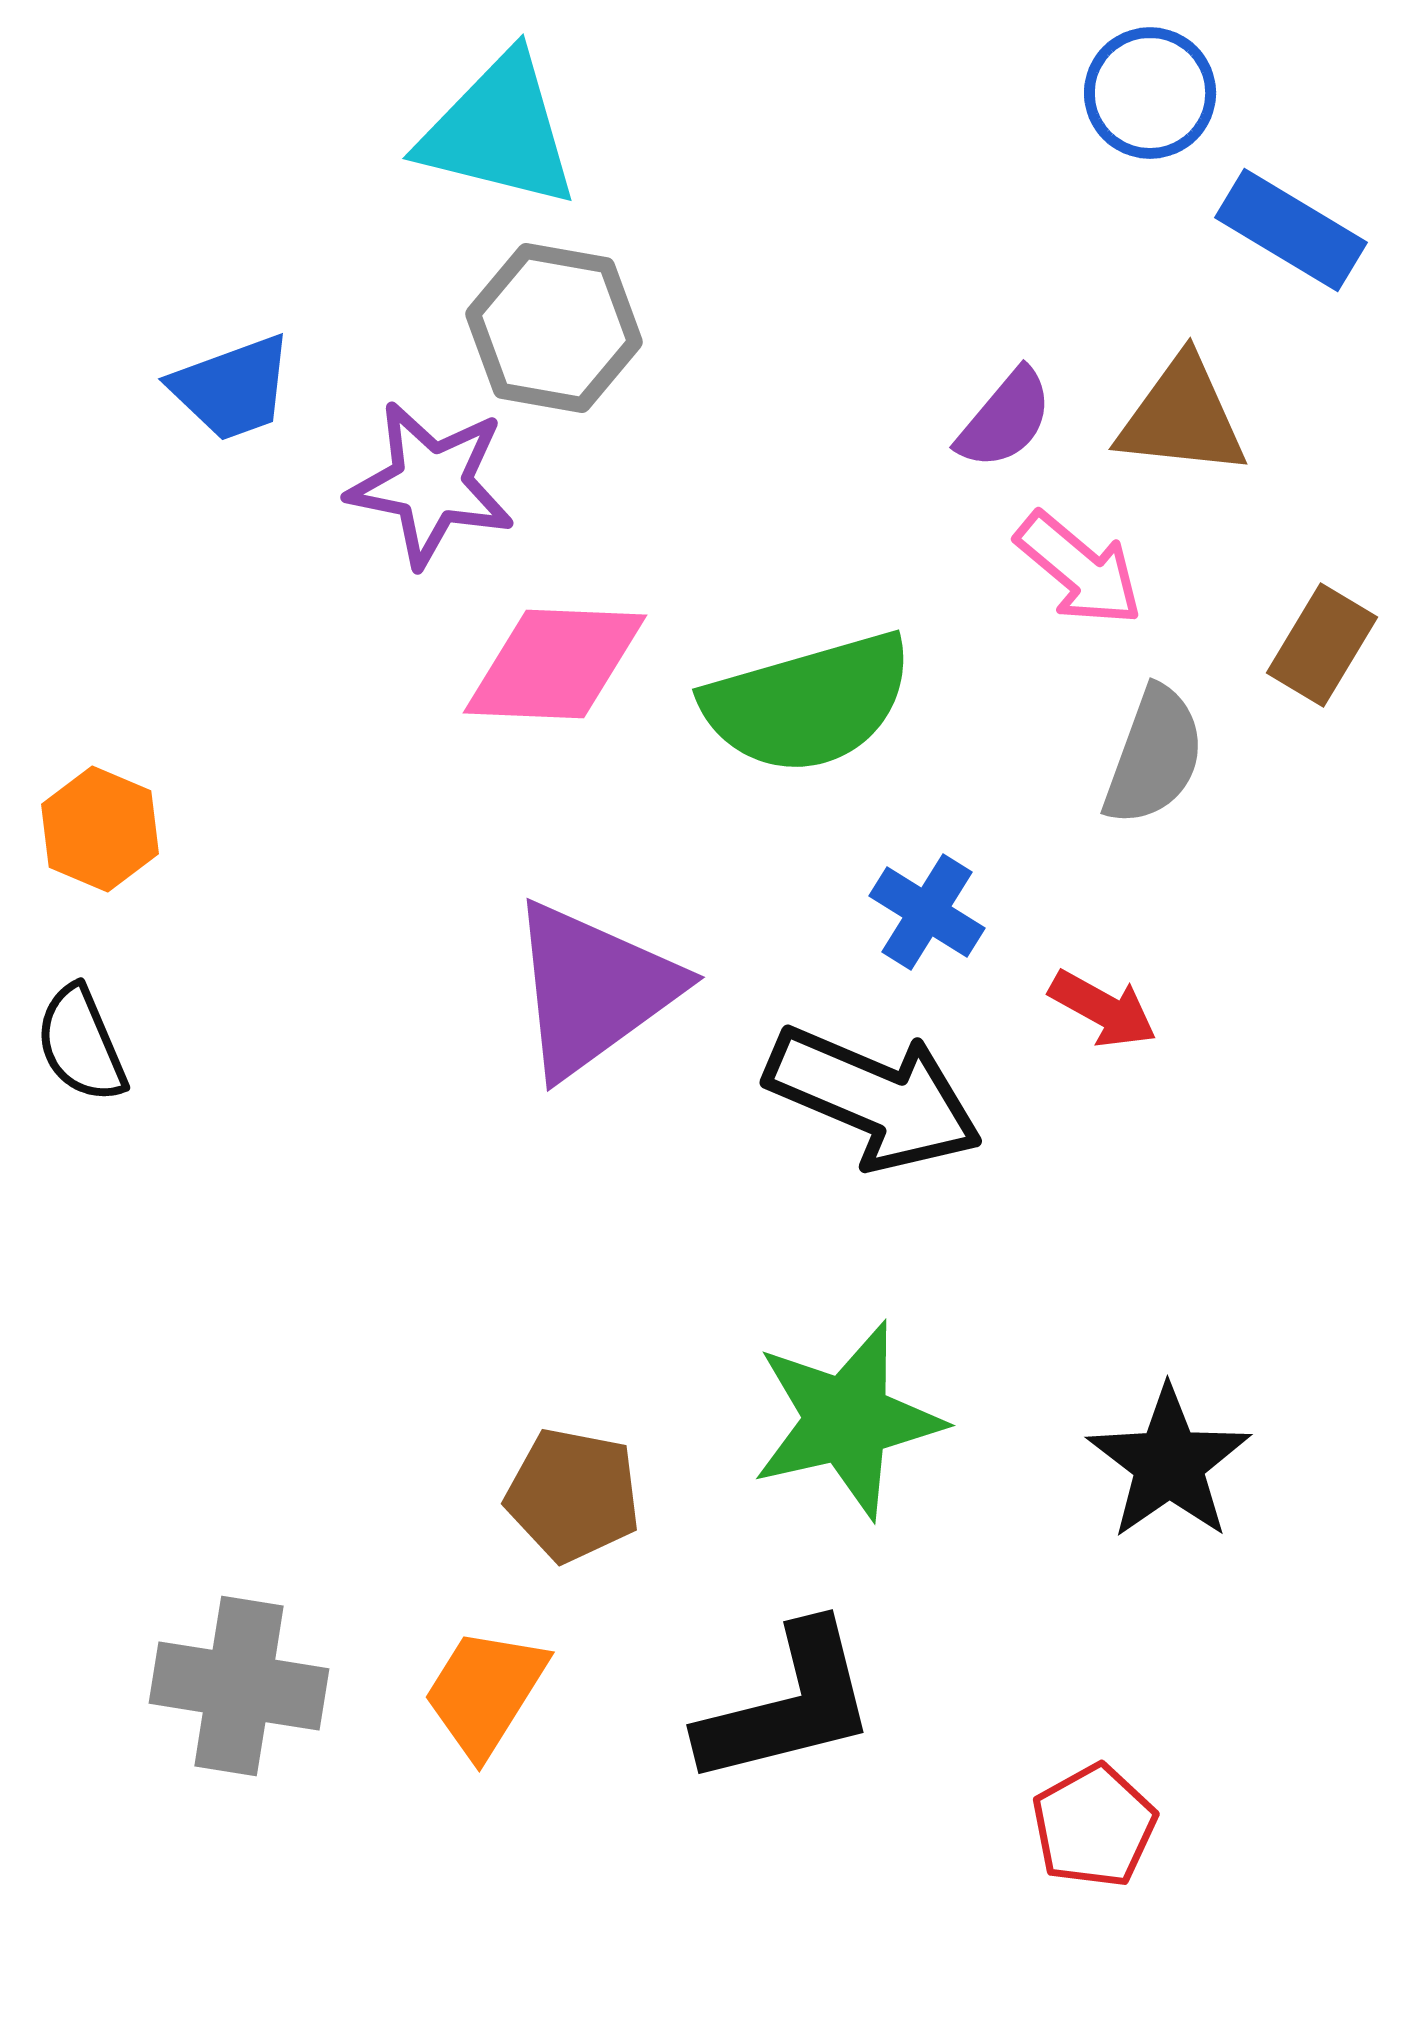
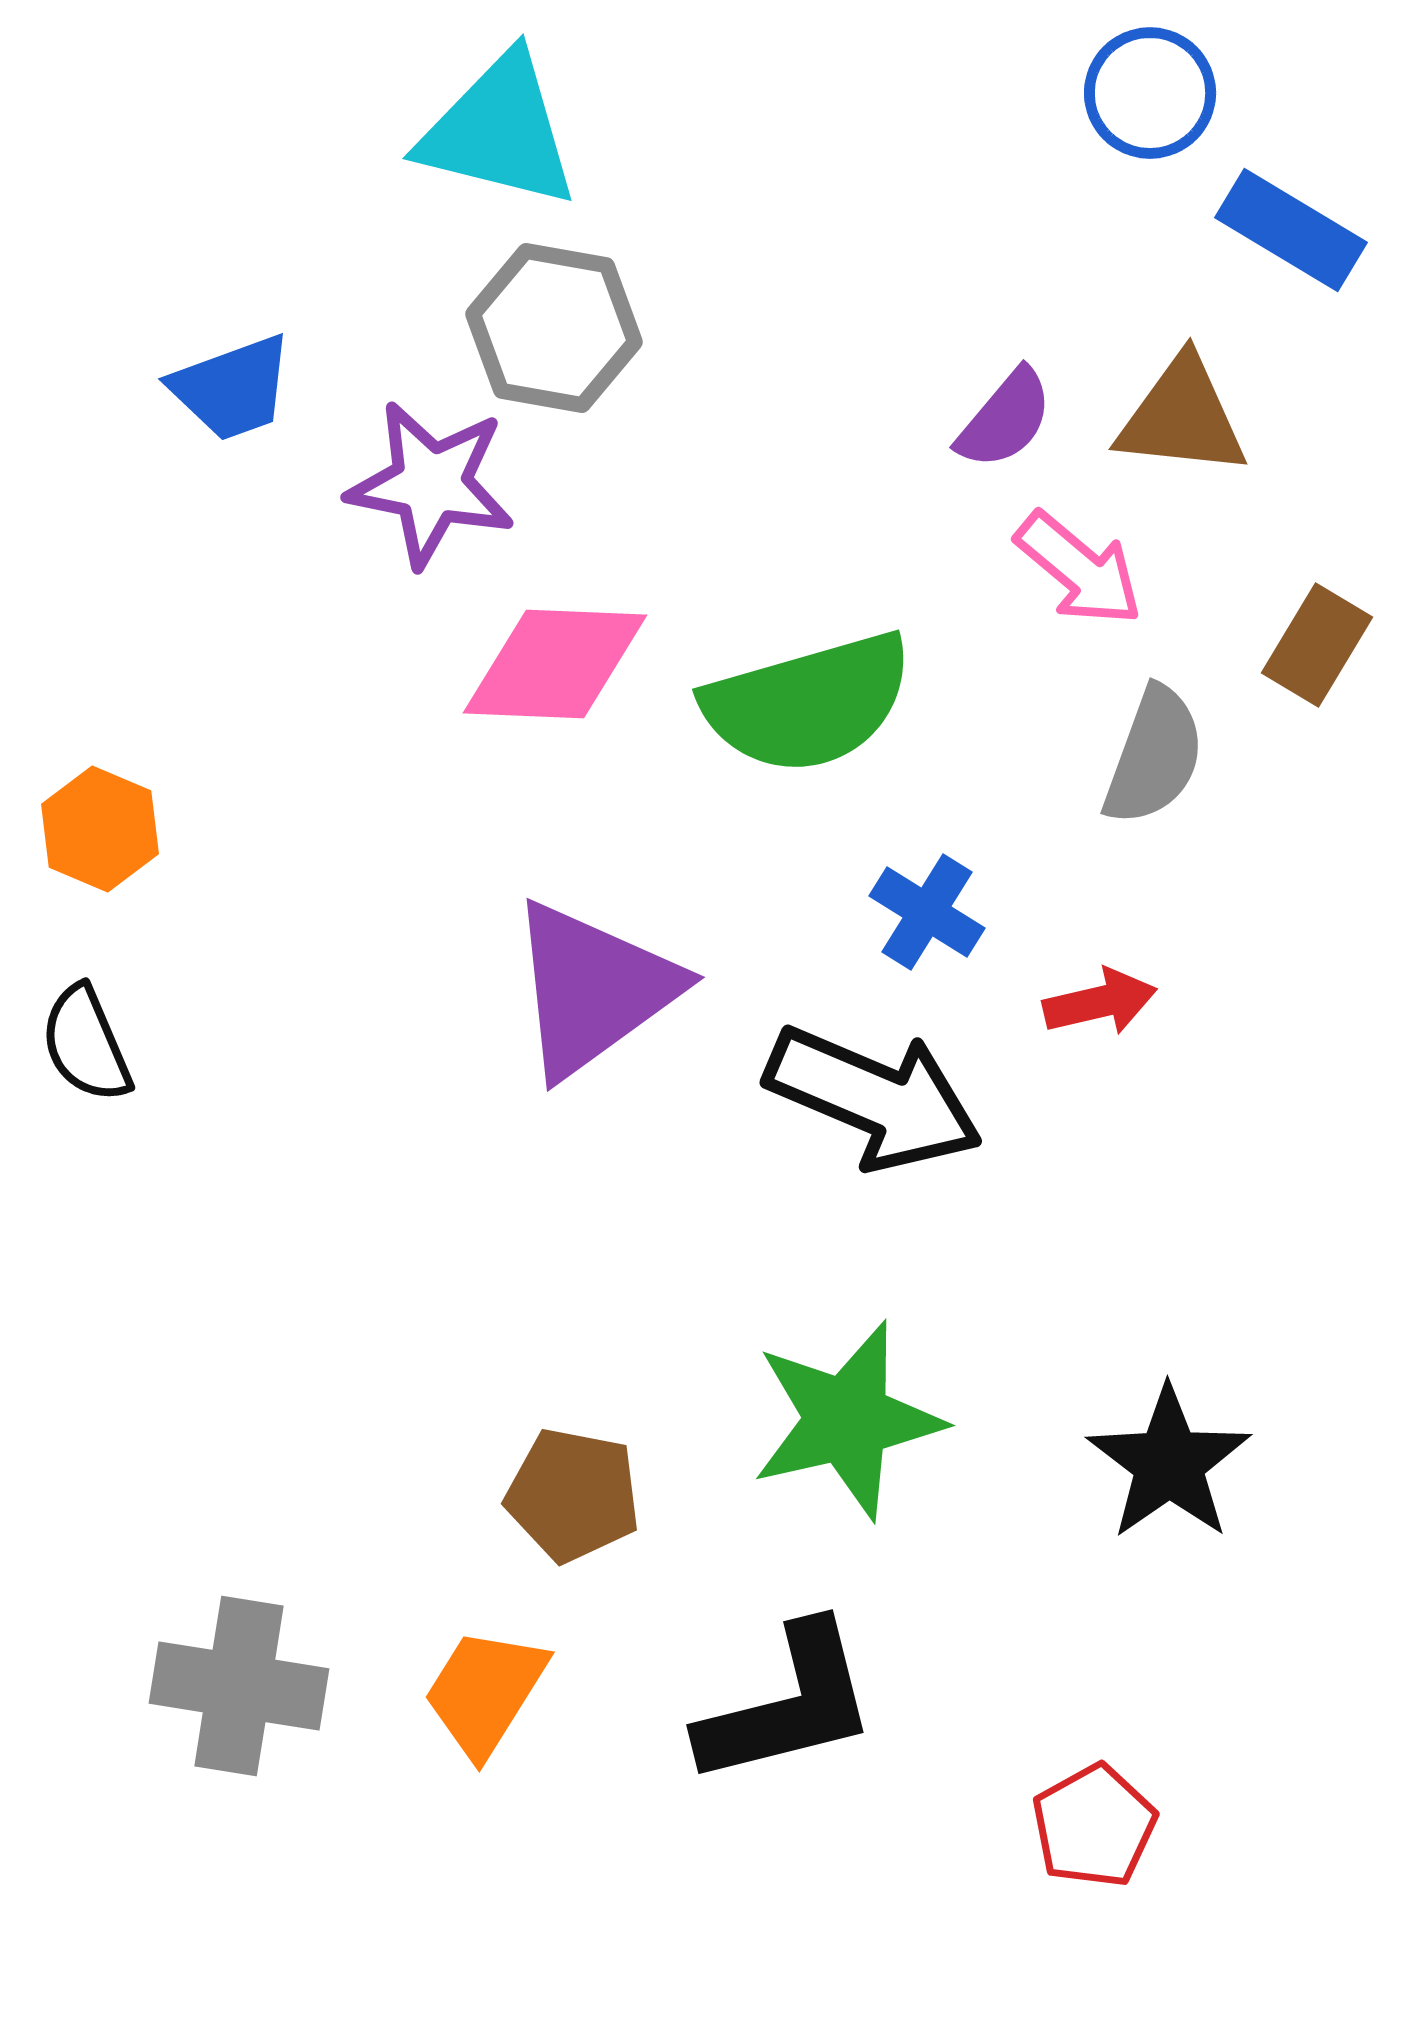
brown rectangle: moved 5 px left
red arrow: moved 3 px left, 7 px up; rotated 42 degrees counterclockwise
black semicircle: moved 5 px right
